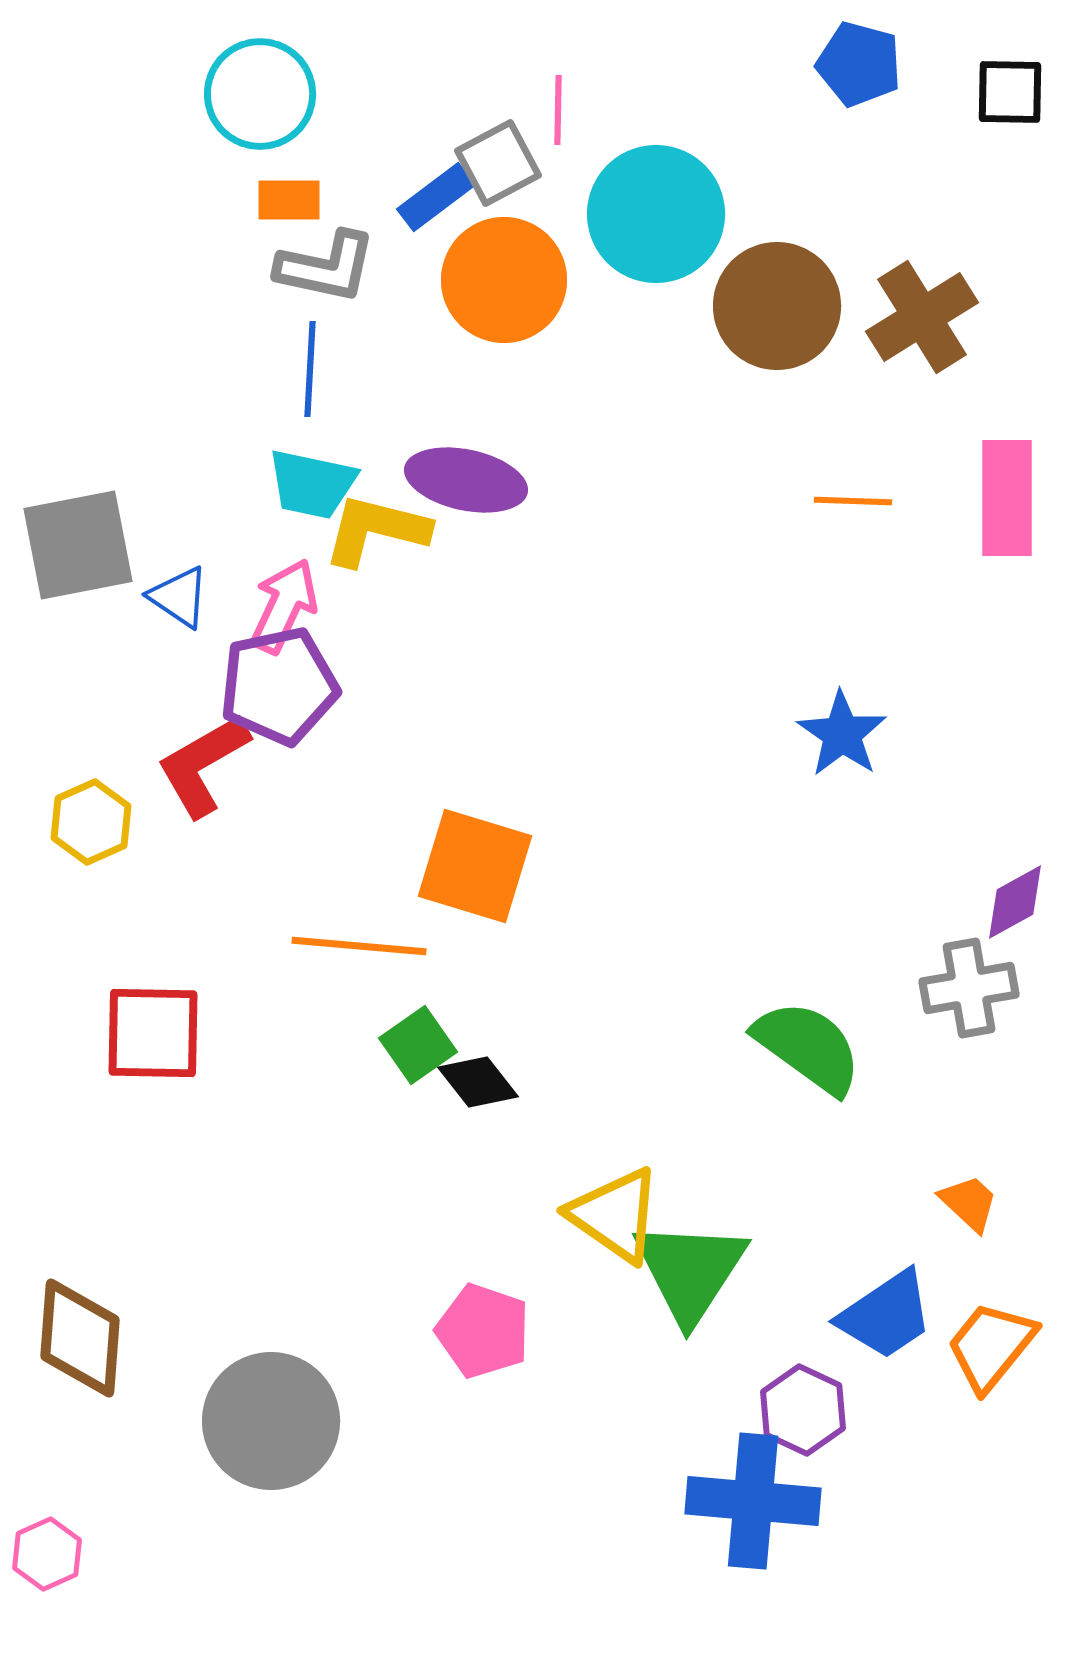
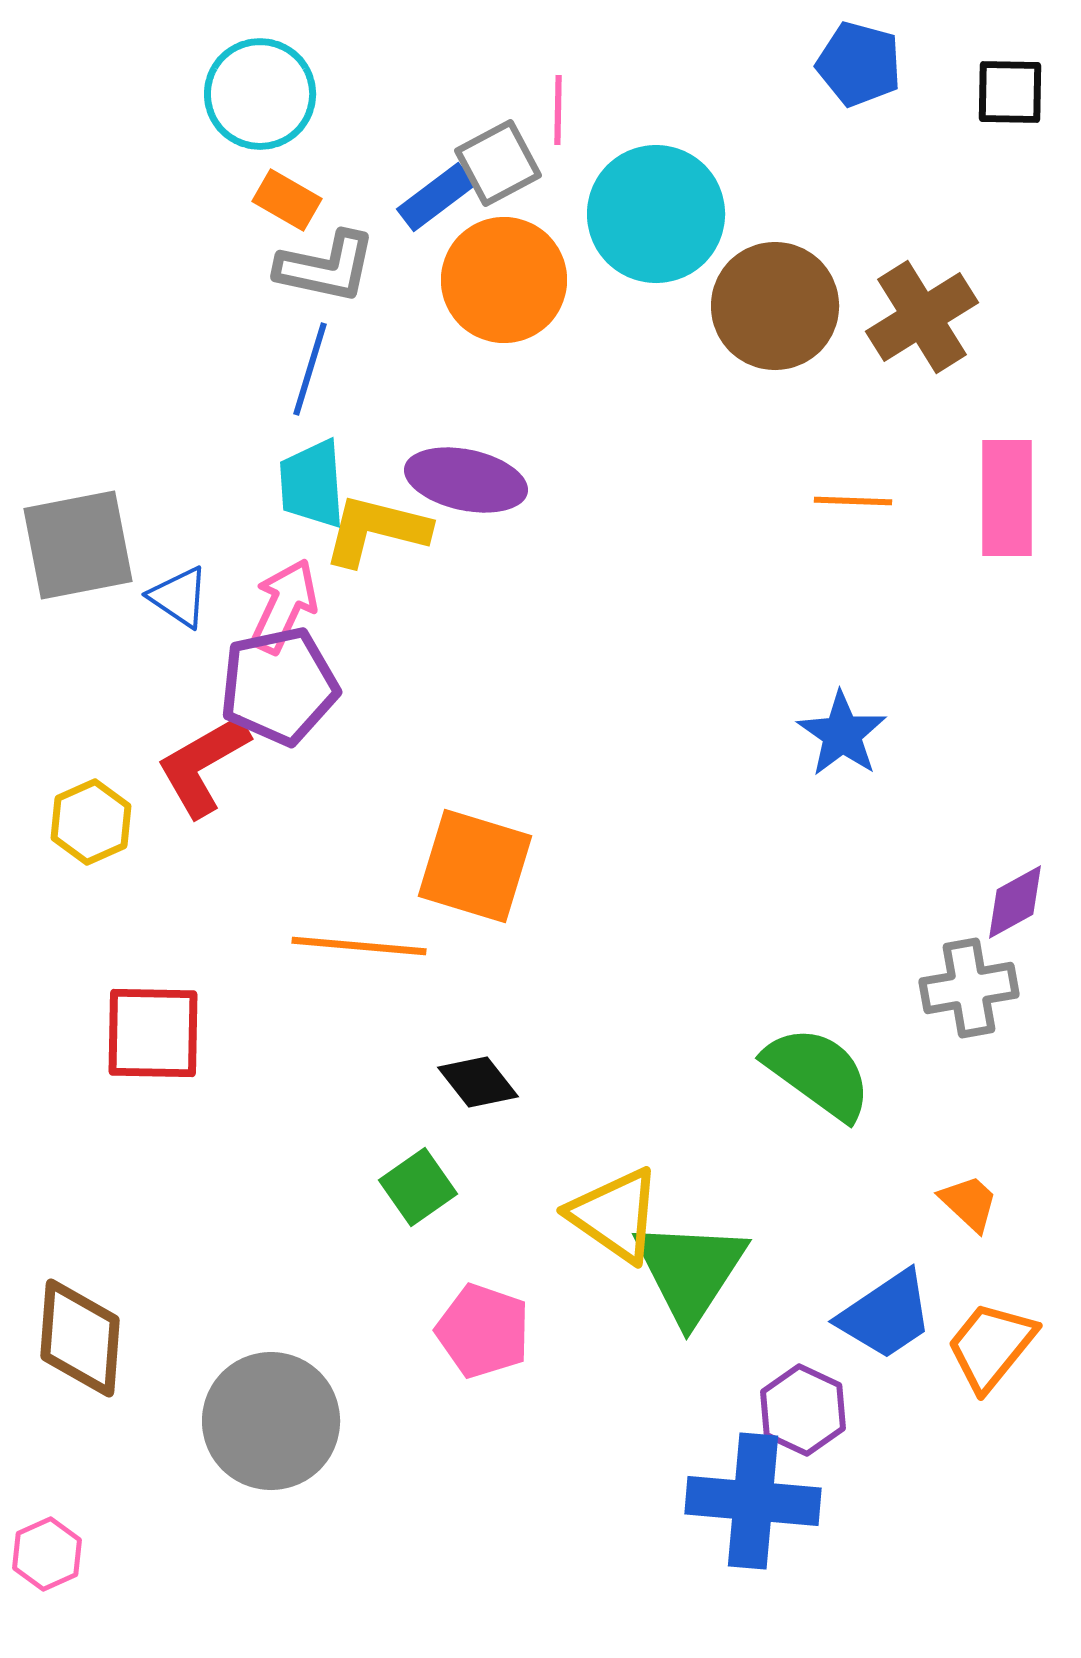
orange rectangle at (289, 200): moved 2 px left; rotated 30 degrees clockwise
brown circle at (777, 306): moved 2 px left
blue line at (310, 369): rotated 14 degrees clockwise
cyan trapezoid at (312, 484): rotated 74 degrees clockwise
green square at (418, 1045): moved 142 px down
green semicircle at (808, 1047): moved 10 px right, 26 px down
